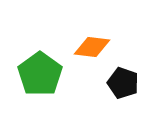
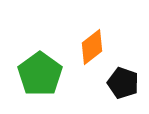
orange diamond: rotated 45 degrees counterclockwise
